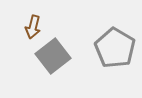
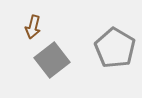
gray square: moved 1 px left, 4 px down
